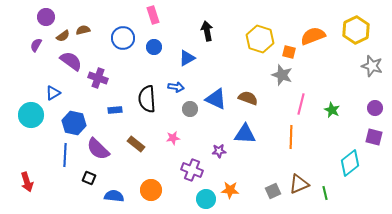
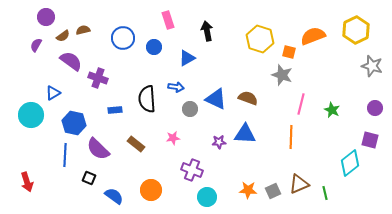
pink rectangle at (153, 15): moved 15 px right, 5 px down
purple square at (374, 137): moved 4 px left, 3 px down
purple star at (219, 151): moved 9 px up
orange star at (230, 190): moved 18 px right
blue semicircle at (114, 196): rotated 30 degrees clockwise
cyan circle at (206, 199): moved 1 px right, 2 px up
